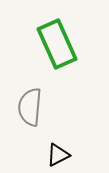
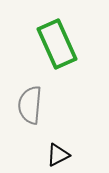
gray semicircle: moved 2 px up
